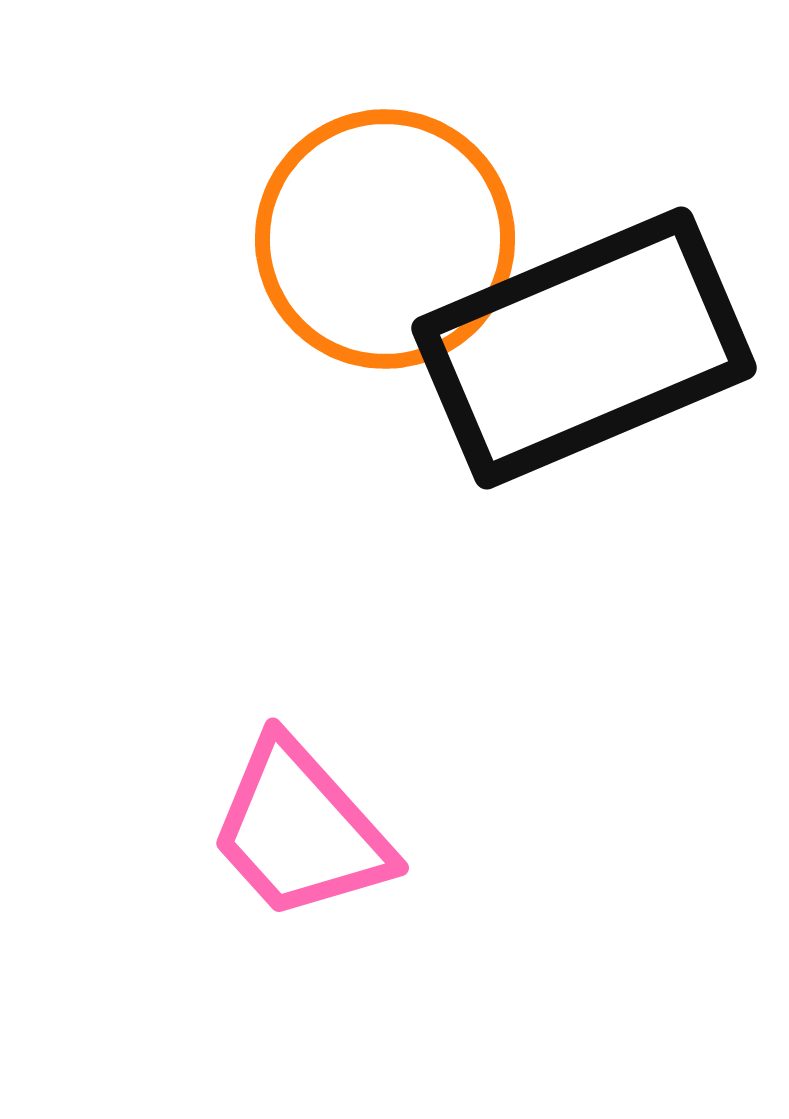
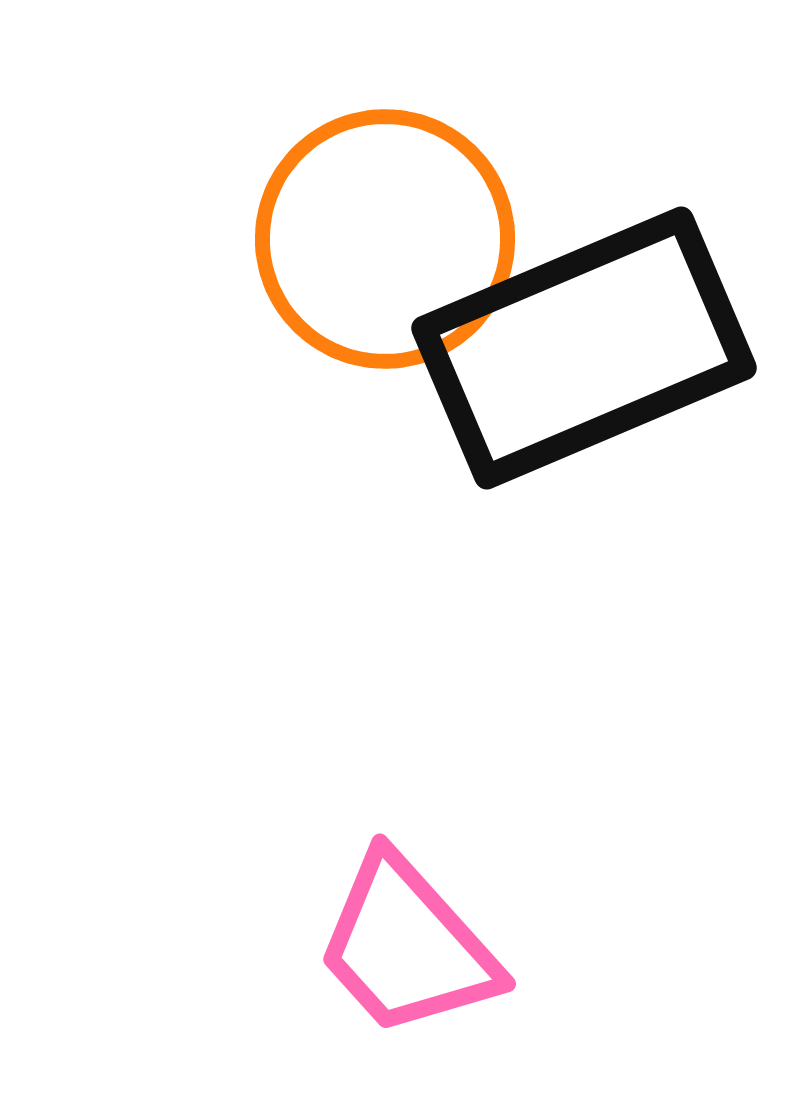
pink trapezoid: moved 107 px right, 116 px down
